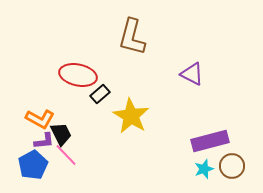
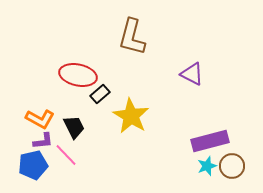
black trapezoid: moved 13 px right, 7 px up
purple L-shape: moved 1 px left
blue pentagon: rotated 16 degrees clockwise
cyan star: moved 3 px right, 3 px up
